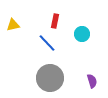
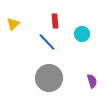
red rectangle: rotated 16 degrees counterclockwise
yellow triangle: moved 1 px up; rotated 32 degrees counterclockwise
blue line: moved 1 px up
gray circle: moved 1 px left
